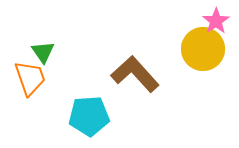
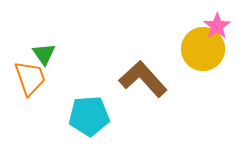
pink star: moved 1 px right, 5 px down
green triangle: moved 1 px right, 2 px down
brown L-shape: moved 8 px right, 5 px down
